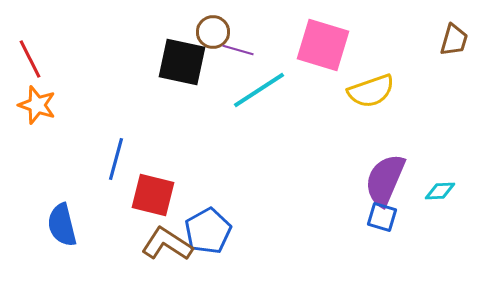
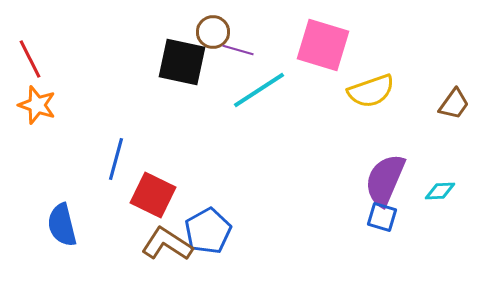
brown trapezoid: moved 64 px down; rotated 20 degrees clockwise
red square: rotated 12 degrees clockwise
